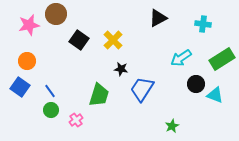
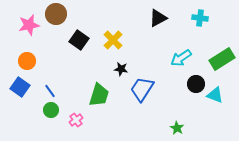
cyan cross: moved 3 px left, 6 px up
green star: moved 5 px right, 2 px down; rotated 16 degrees counterclockwise
